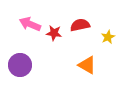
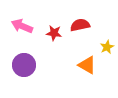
pink arrow: moved 8 px left, 2 px down
yellow star: moved 1 px left, 10 px down
purple circle: moved 4 px right
